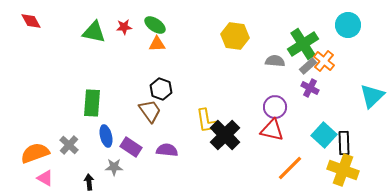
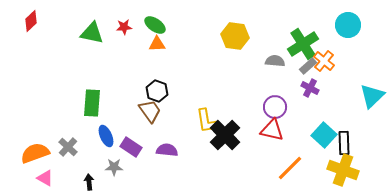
red diamond: rotated 75 degrees clockwise
green triangle: moved 2 px left, 1 px down
black hexagon: moved 4 px left, 2 px down
blue ellipse: rotated 10 degrees counterclockwise
gray cross: moved 1 px left, 2 px down
